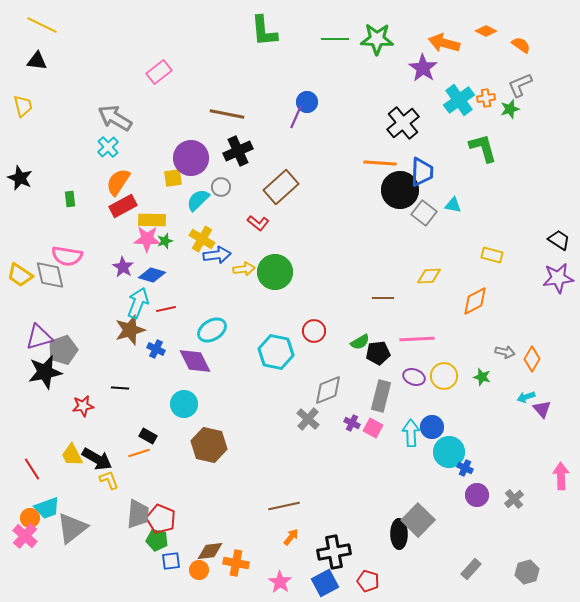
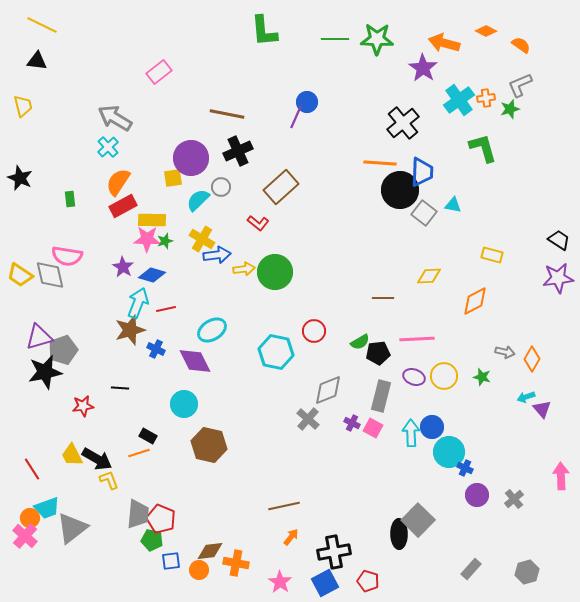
green pentagon at (157, 540): moved 5 px left
